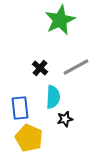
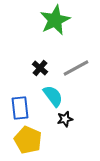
green star: moved 5 px left
gray line: moved 1 px down
cyan semicircle: moved 1 px up; rotated 40 degrees counterclockwise
yellow pentagon: moved 1 px left, 2 px down
